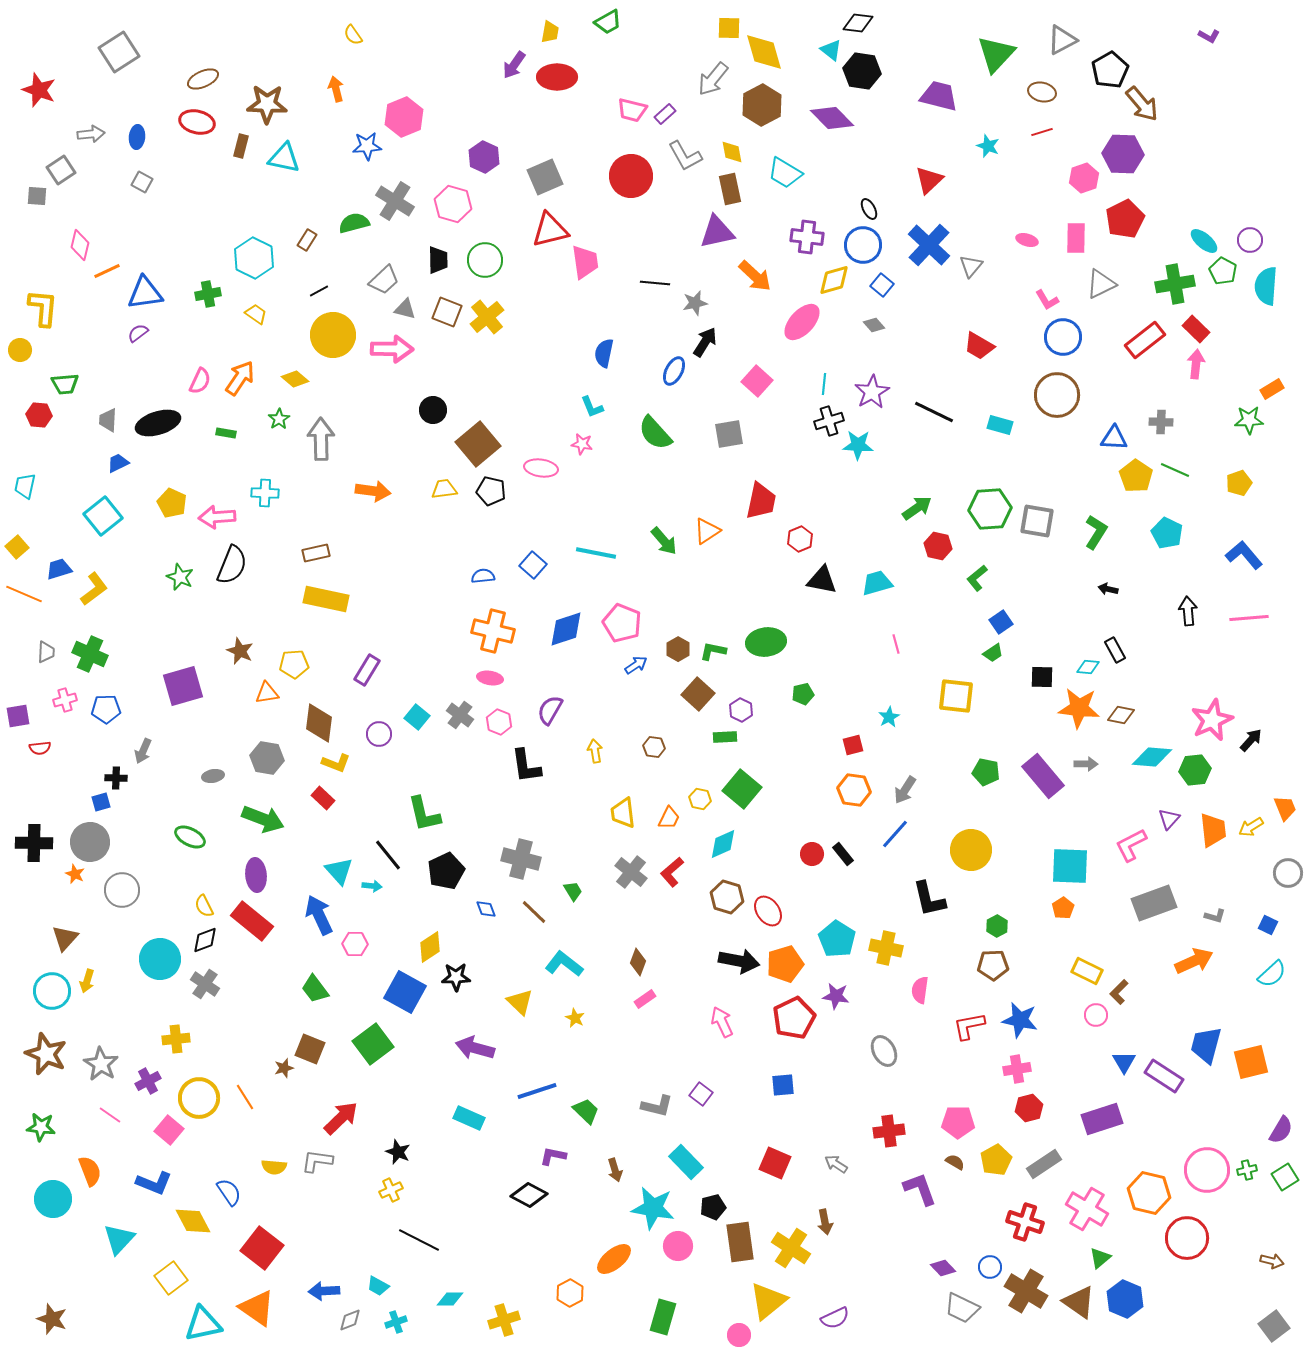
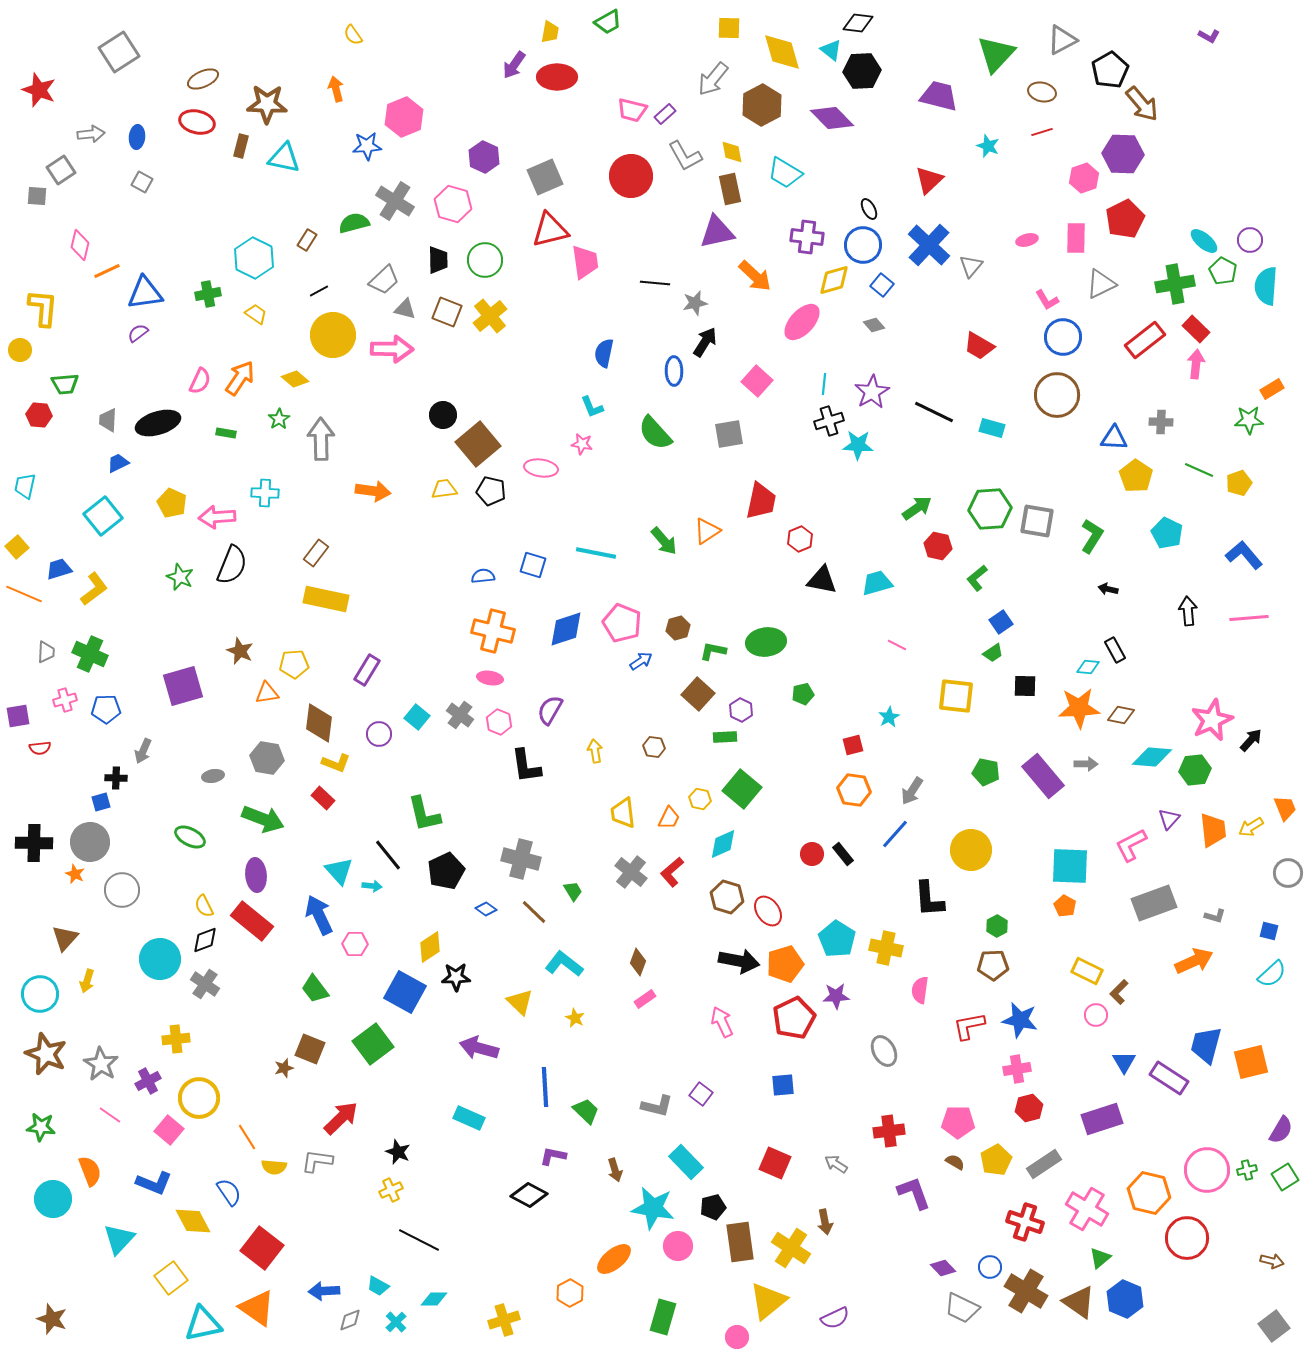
yellow diamond at (764, 52): moved 18 px right
black hexagon at (862, 71): rotated 12 degrees counterclockwise
pink ellipse at (1027, 240): rotated 30 degrees counterclockwise
yellow cross at (487, 317): moved 3 px right, 1 px up
blue ellipse at (674, 371): rotated 28 degrees counterclockwise
black circle at (433, 410): moved 10 px right, 5 px down
cyan rectangle at (1000, 425): moved 8 px left, 3 px down
green line at (1175, 470): moved 24 px right
green L-shape at (1096, 532): moved 4 px left, 4 px down
brown rectangle at (316, 553): rotated 40 degrees counterclockwise
blue square at (533, 565): rotated 24 degrees counterclockwise
pink line at (896, 644): moved 1 px right, 1 px down; rotated 48 degrees counterclockwise
brown hexagon at (678, 649): moved 21 px up; rotated 15 degrees clockwise
blue arrow at (636, 665): moved 5 px right, 4 px up
black square at (1042, 677): moved 17 px left, 9 px down
orange star at (1079, 708): rotated 9 degrees counterclockwise
gray arrow at (905, 790): moved 7 px right, 1 px down
black L-shape at (929, 899): rotated 9 degrees clockwise
orange pentagon at (1063, 908): moved 2 px right, 2 px up; rotated 10 degrees counterclockwise
blue diamond at (486, 909): rotated 35 degrees counterclockwise
blue square at (1268, 925): moved 1 px right, 6 px down; rotated 12 degrees counterclockwise
cyan circle at (52, 991): moved 12 px left, 3 px down
purple star at (836, 996): rotated 12 degrees counterclockwise
purple arrow at (475, 1048): moved 4 px right
purple rectangle at (1164, 1076): moved 5 px right, 2 px down
blue line at (537, 1091): moved 8 px right, 4 px up; rotated 75 degrees counterclockwise
orange line at (245, 1097): moved 2 px right, 40 px down
purple L-shape at (920, 1189): moved 6 px left, 4 px down
cyan diamond at (450, 1299): moved 16 px left
cyan cross at (396, 1322): rotated 25 degrees counterclockwise
pink circle at (739, 1335): moved 2 px left, 2 px down
